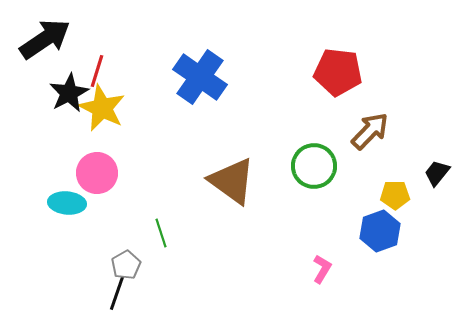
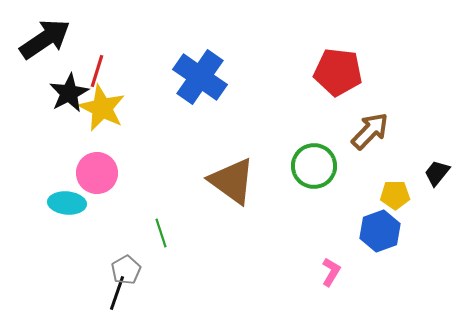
gray pentagon: moved 5 px down
pink L-shape: moved 9 px right, 3 px down
